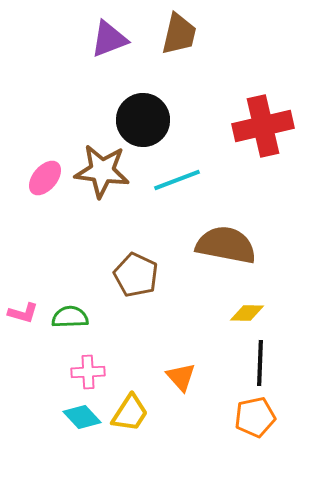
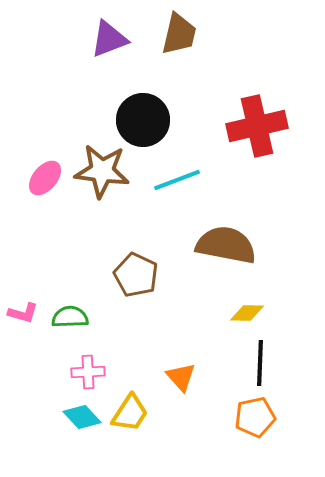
red cross: moved 6 px left
